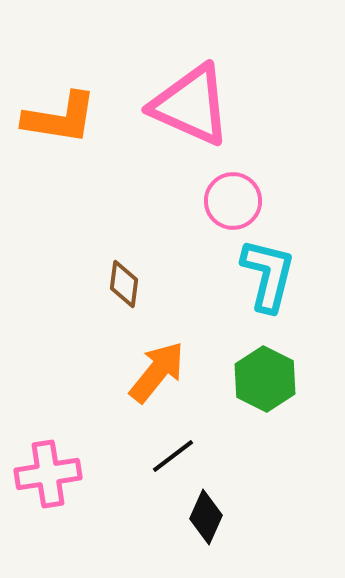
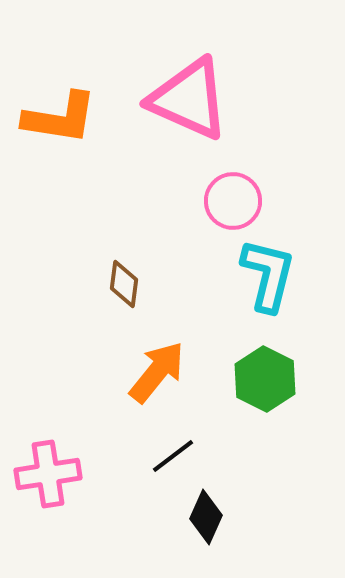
pink triangle: moved 2 px left, 6 px up
